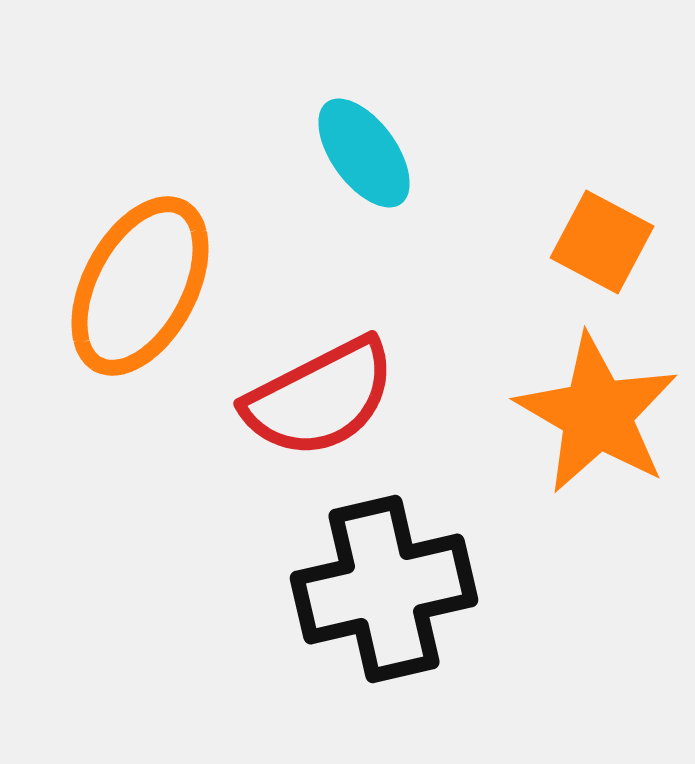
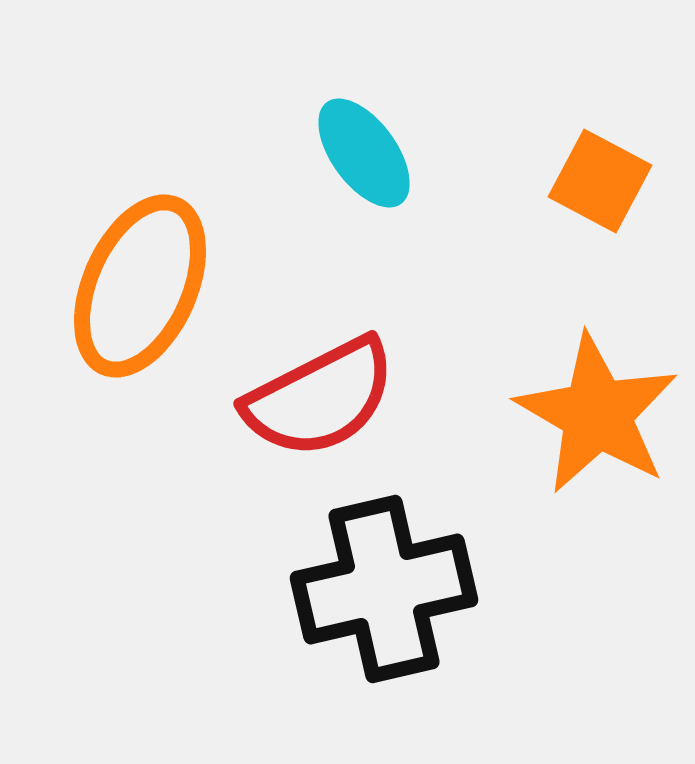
orange square: moved 2 px left, 61 px up
orange ellipse: rotated 4 degrees counterclockwise
